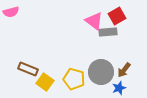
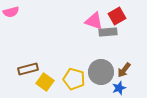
pink triangle: rotated 18 degrees counterclockwise
brown rectangle: rotated 36 degrees counterclockwise
